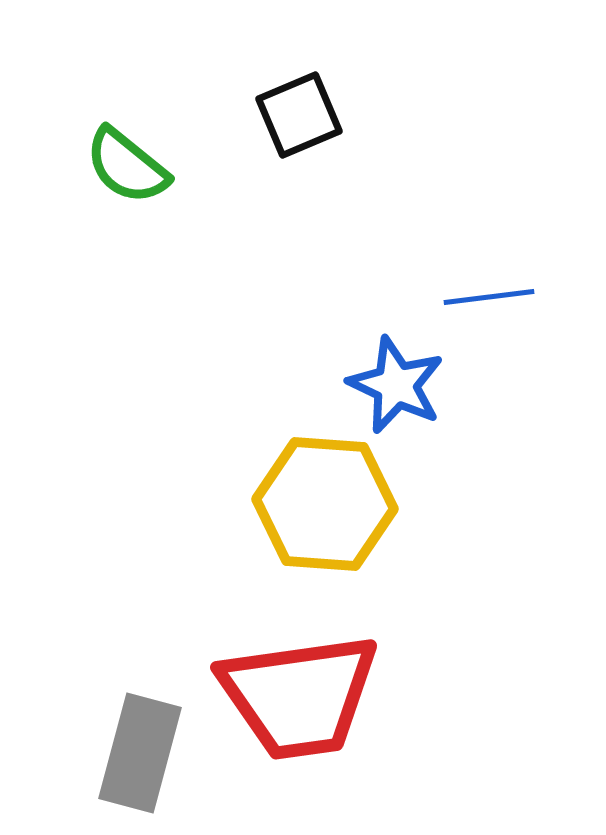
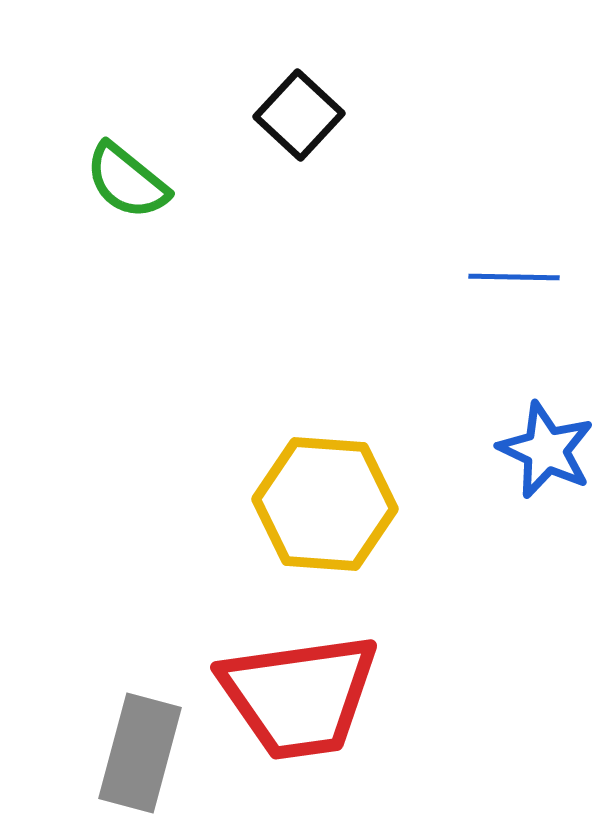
black square: rotated 24 degrees counterclockwise
green semicircle: moved 15 px down
blue line: moved 25 px right, 20 px up; rotated 8 degrees clockwise
blue star: moved 150 px right, 65 px down
